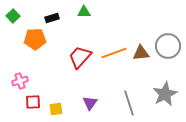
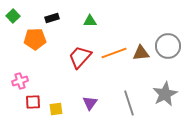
green triangle: moved 6 px right, 9 px down
